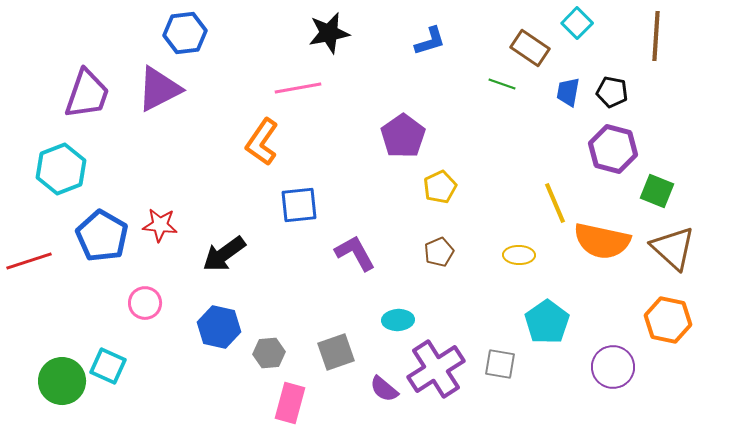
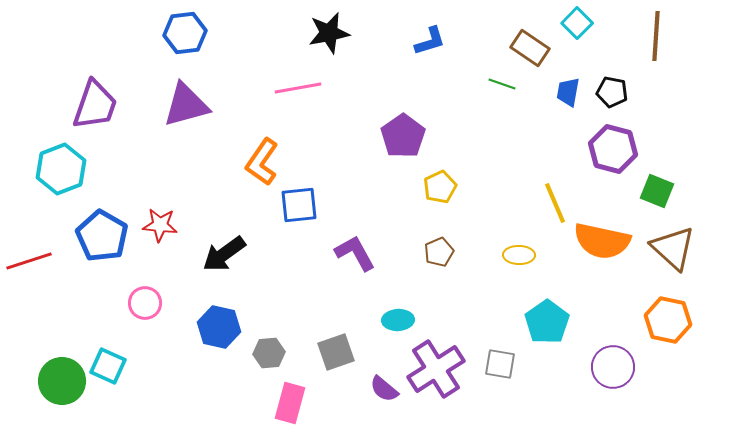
purple triangle at (159, 89): moved 27 px right, 16 px down; rotated 12 degrees clockwise
purple trapezoid at (87, 94): moved 8 px right, 11 px down
orange L-shape at (262, 142): moved 20 px down
